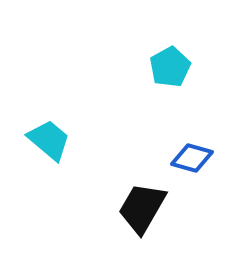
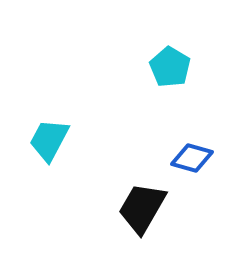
cyan pentagon: rotated 12 degrees counterclockwise
cyan trapezoid: rotated 102 degrees counterclockwise
